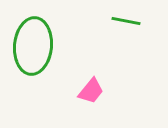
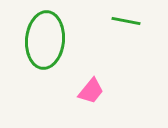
green ellipse: moved 12 px right, 6 px up
